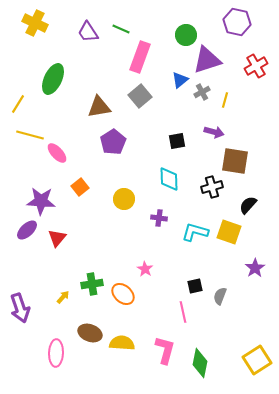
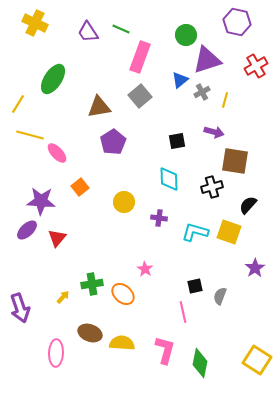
green ellipse at (53, 79): rotated 8 degrees clockwise
yellow circle at (124, 199): moved 3 px down
yellow square at (257, 360): rotated 24 degrees counterclockwise
